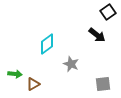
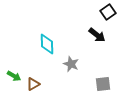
cyan diamond: rotated 55 degrees counterclockwise
green arrow: moved 1 px left, 2 px down; rotated 24 degrees clockwise
